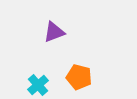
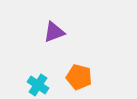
cyan cross: rotated 15 degrees counterclockwise
